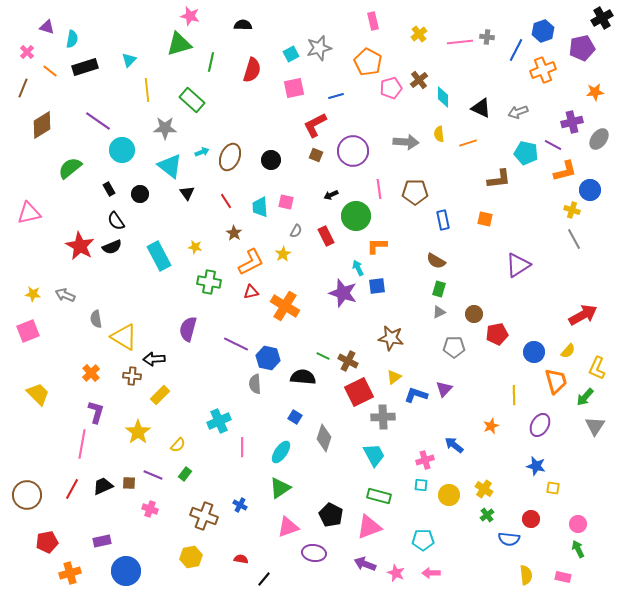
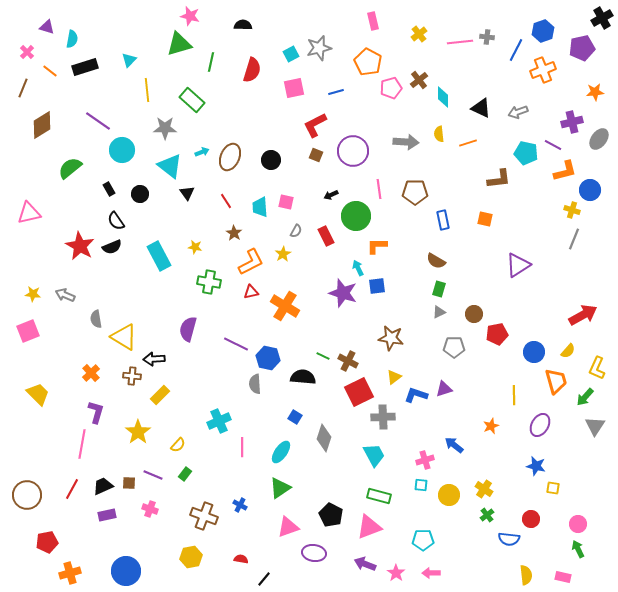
blue line at (336, 96): moved 4 px up
gray line at (574, 239): rotated 50 degrees clockwise
purple triangle at (444, 389): rotated 30 degrees clockwise
purple rectangle at (102, 541): moved 5 px right, 26 px up
pink star at (396, 573): rotated 12 degrees clockwise
